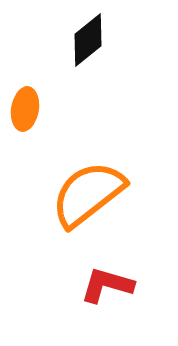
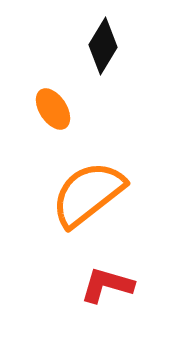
black diamond: moved 15 px right, 6 px down; rotated 20 degrees counterclockwise
orange ellipse: moved 28 px right; rotated 42 degrees counterclockwise
